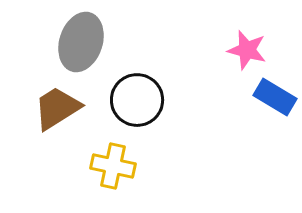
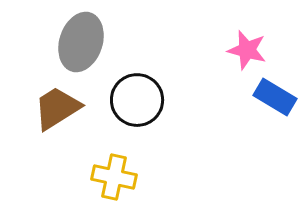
yellow cross: moved 1 px right, 11 px down
